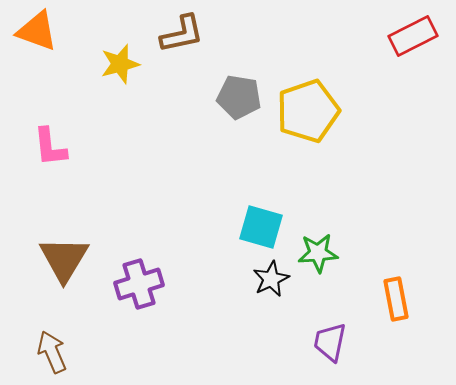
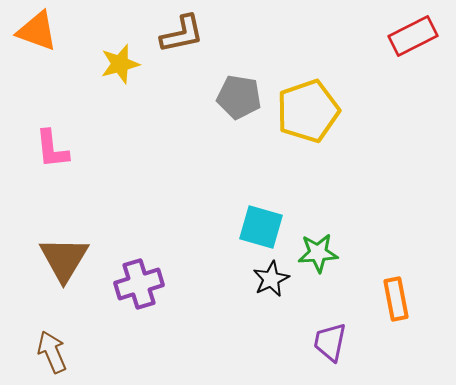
pink L-shape: moved 2 px right, 2 px down
